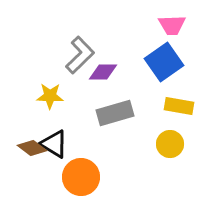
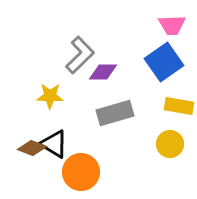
brown diamond: rotated 16 degrees counterclockwise
orange circle: moved 5 px up
